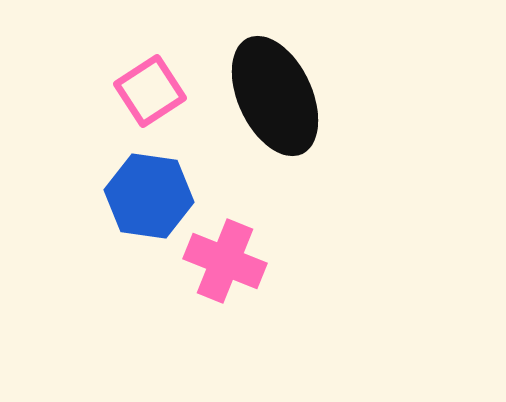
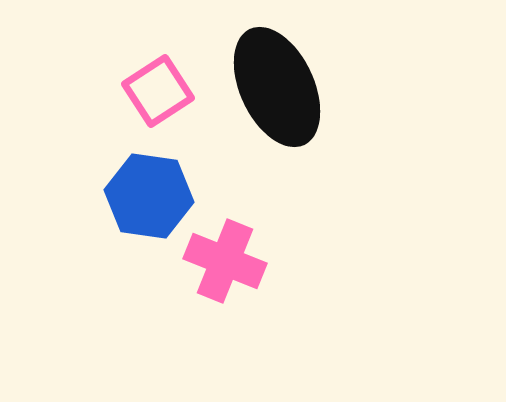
pink square: moved 8 px right
black ellipse: moved 2 px right, 9 px up
